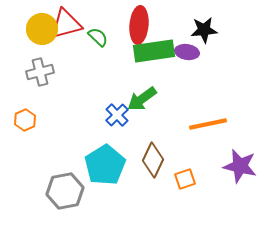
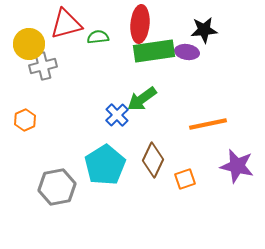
red ellipse: moved 1 px right, 1 px up
yellow circle: moved 13 px left, 15 px down
green semicircle: rotated 50 degrees counterclockwise
gray cross: moved 3 px right, 6 px up
purple star: moved 3 px left
gray hexagon: moved 8 px left, 4 px up
